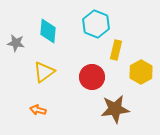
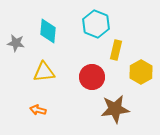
yellow triangle: rotated 30 degrees clockwise
